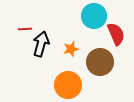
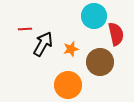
red semicircle: rotated 10 degrees clockwise
black arrow: moved 2 px right; rotated 15 degrees clockwise
